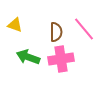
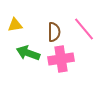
yellow triangle: rotated 28 degrees counterclockwise
brown semicircle: moved 2 px left
green arrow: moved 4 px up
